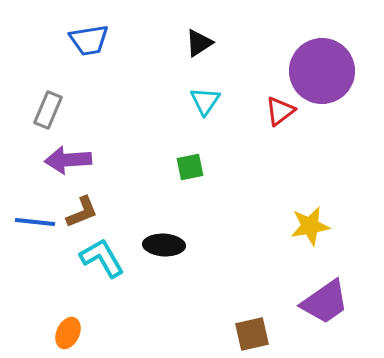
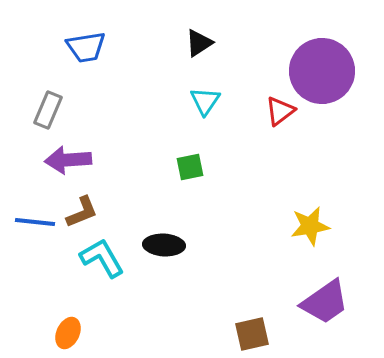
blue trapezoid: moved 3 px left, 7 px down
